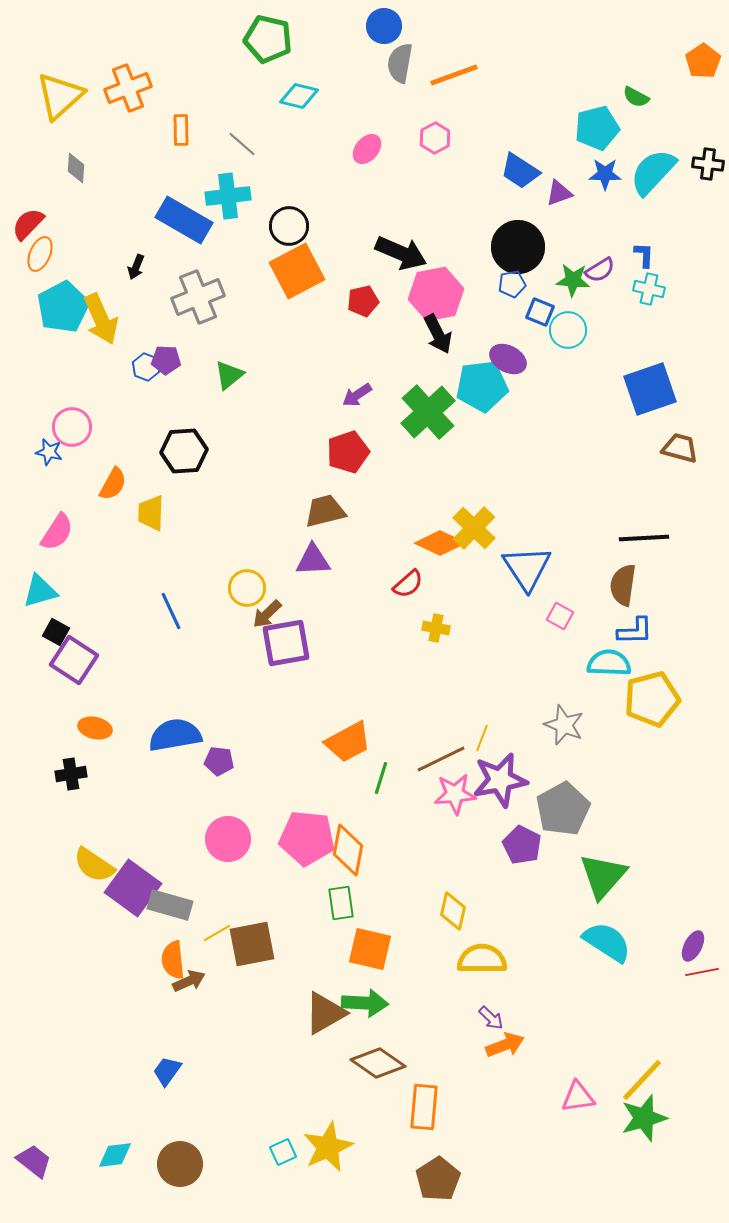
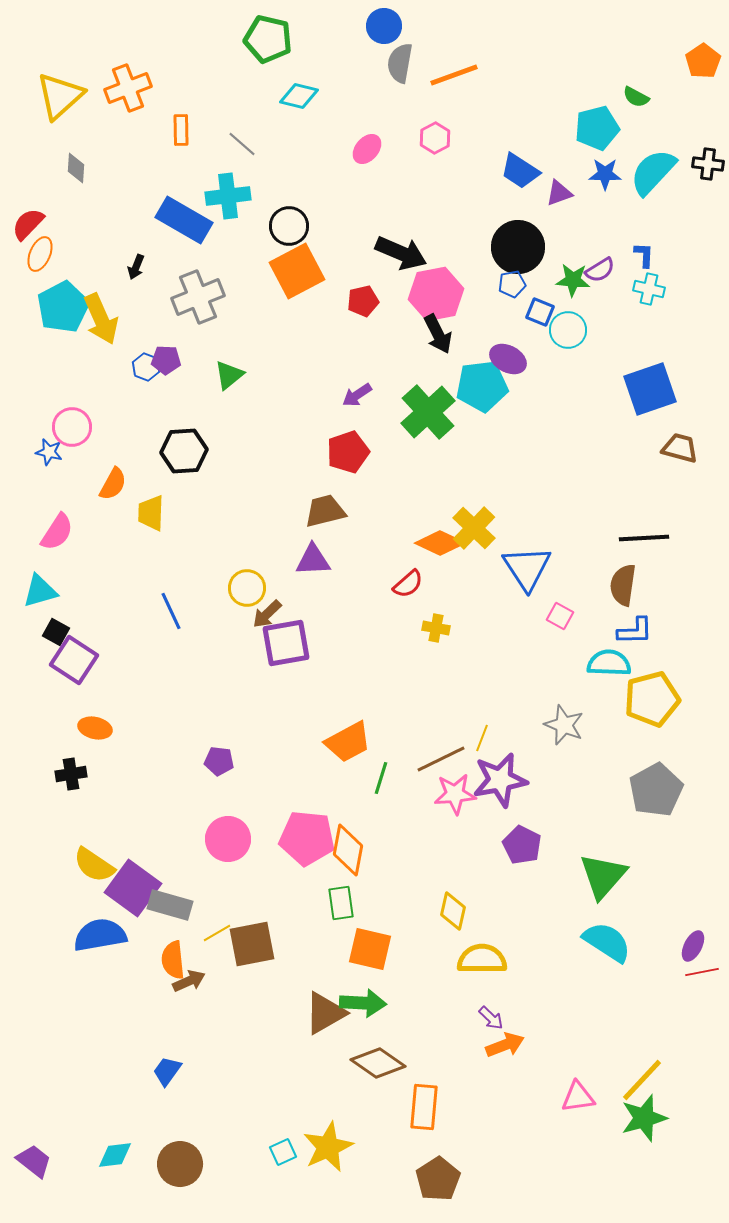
blue semicircle at (175, 735): moved 75 px left, 200 px down
gray pentagon at (563, 809): moved 93 px right, 19 px up
green arrow at (365, 1003): moved 2 px left
